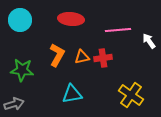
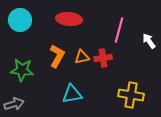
red ellipse: moved 2 px left
pink line: moved 1 px right; rotated 70 degrees counterclockwise
orange L-shape: moved 1 px down
yellow cross: rotated 25 degrees counterclockwise
